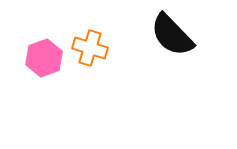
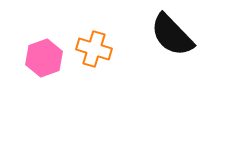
orange cross: moved 4 px right, 1 px down
